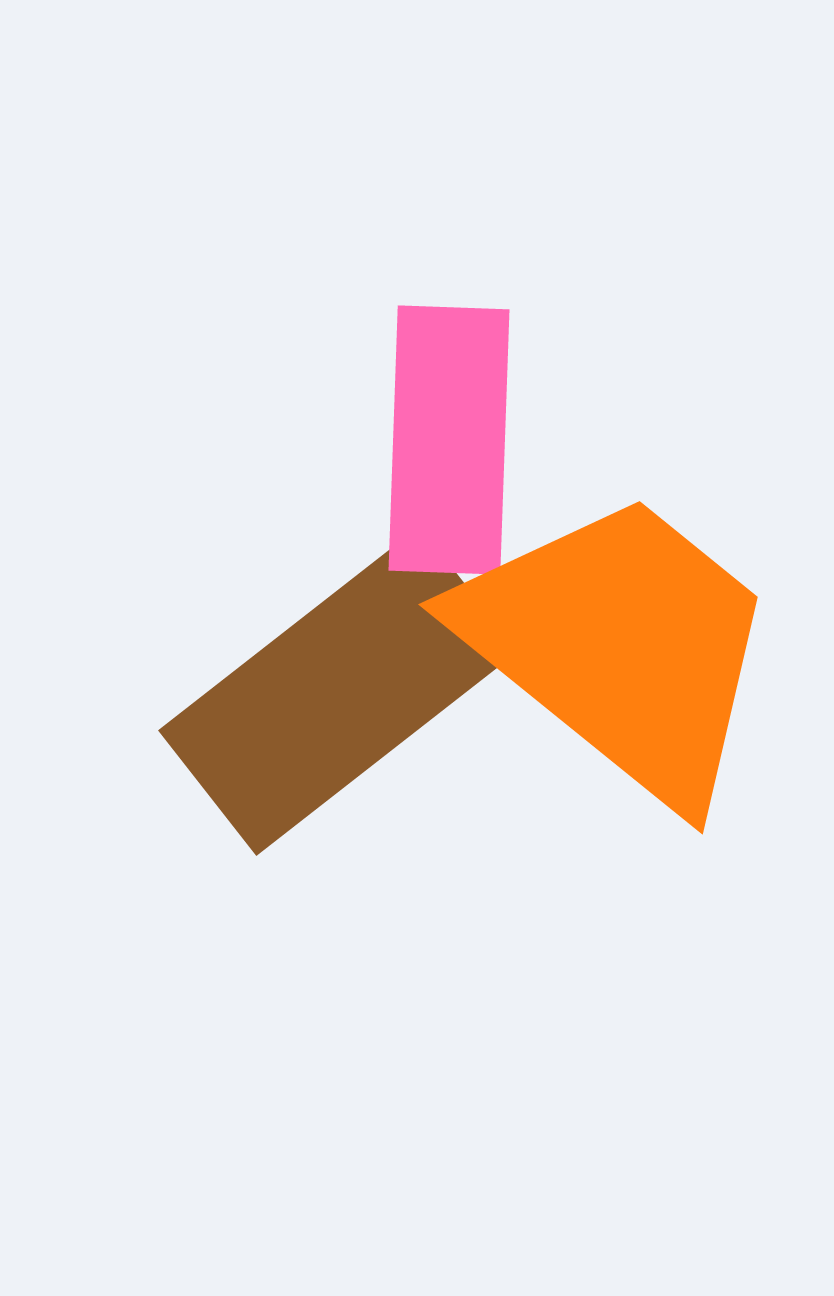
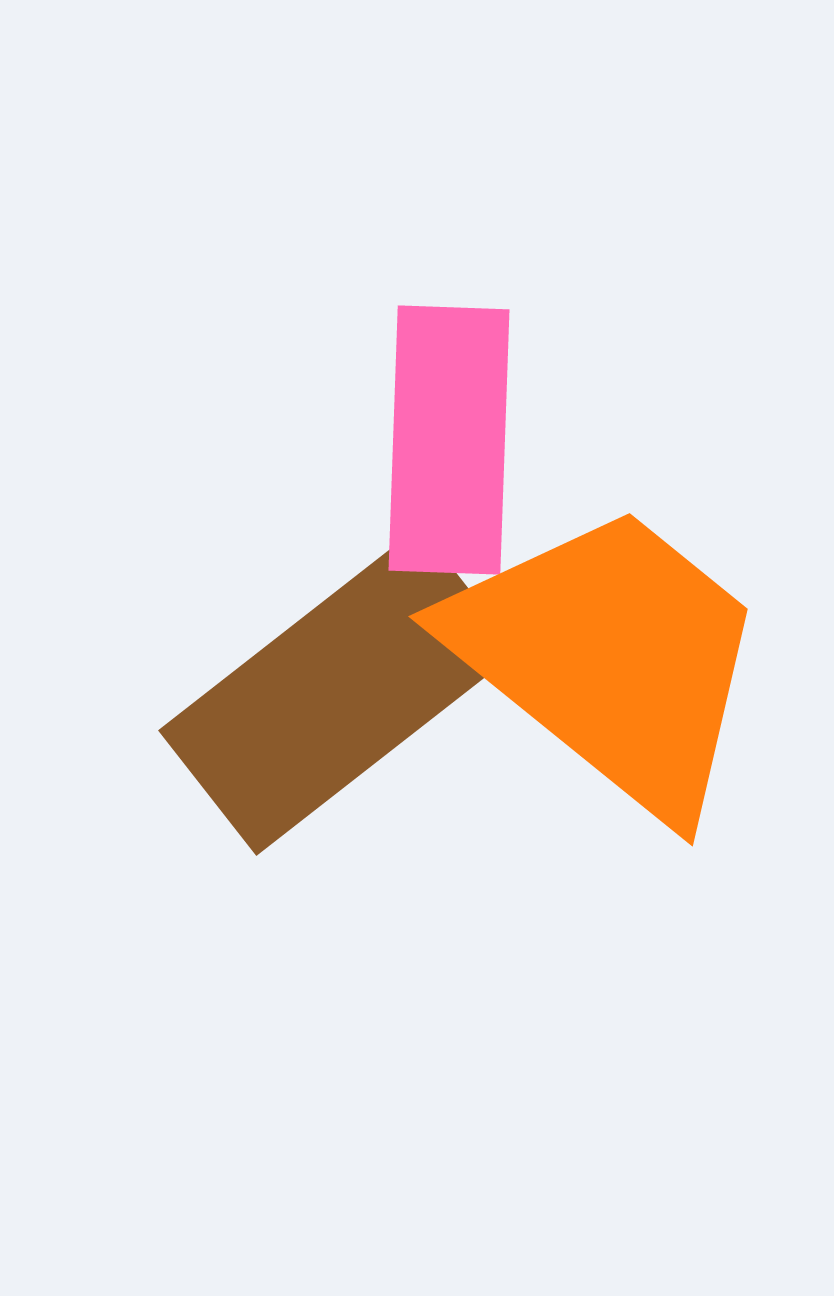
orange trapezoid: moved 10 px left, 12 px down
